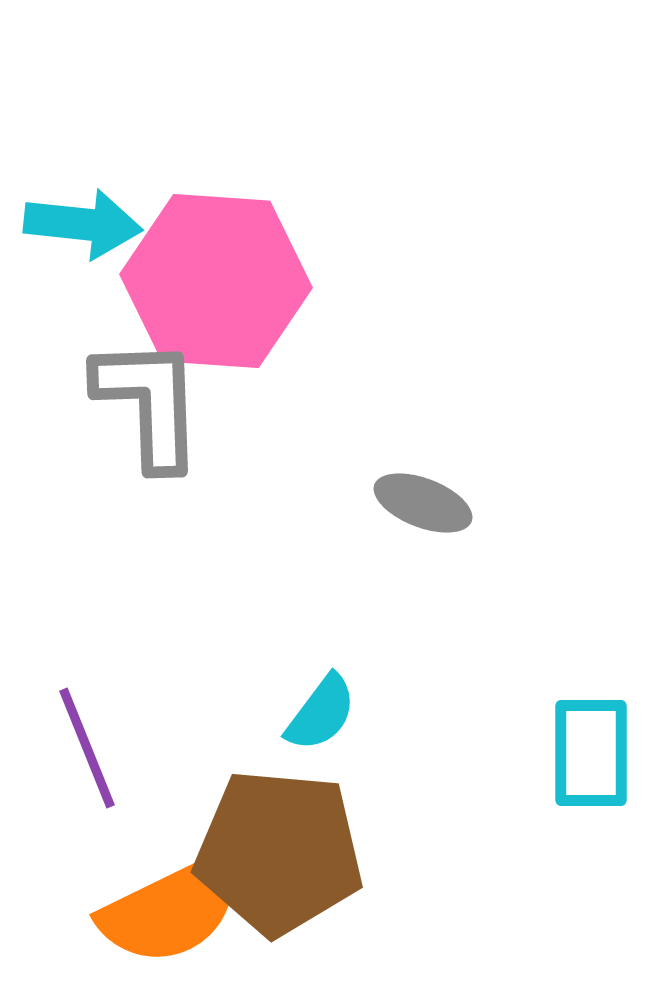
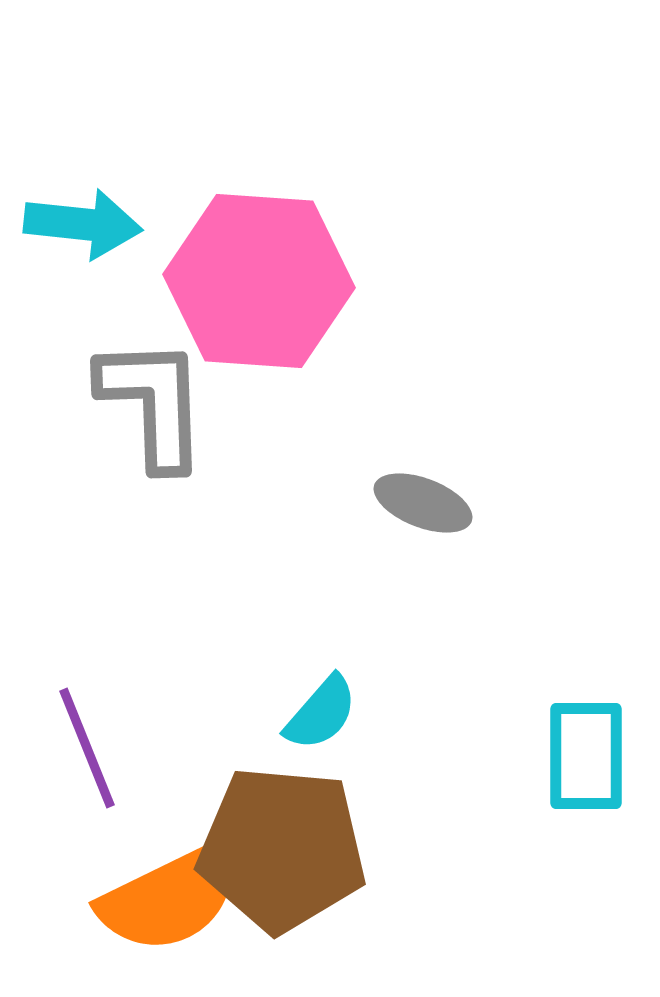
pink hexagon: moved 43 px right
gray L-shape: moved 4 px right
cyan semicircle: rotated 4 degrees clockwise
cyan rectangle: moved 5 px left, 3 px down
brown pentagon: moved 3 px right, 3 px up
orange semicircle: moved 1 px left, 12 px up
